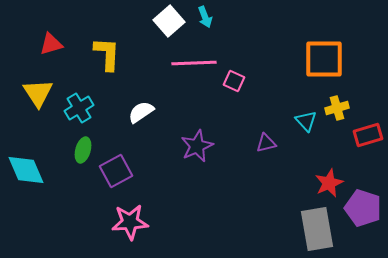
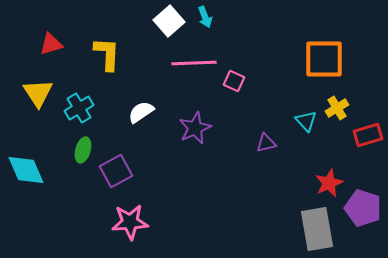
yellow cross: rotated 15 degrees counterclockwise
purple star: moved 2 px left, 18 px up
